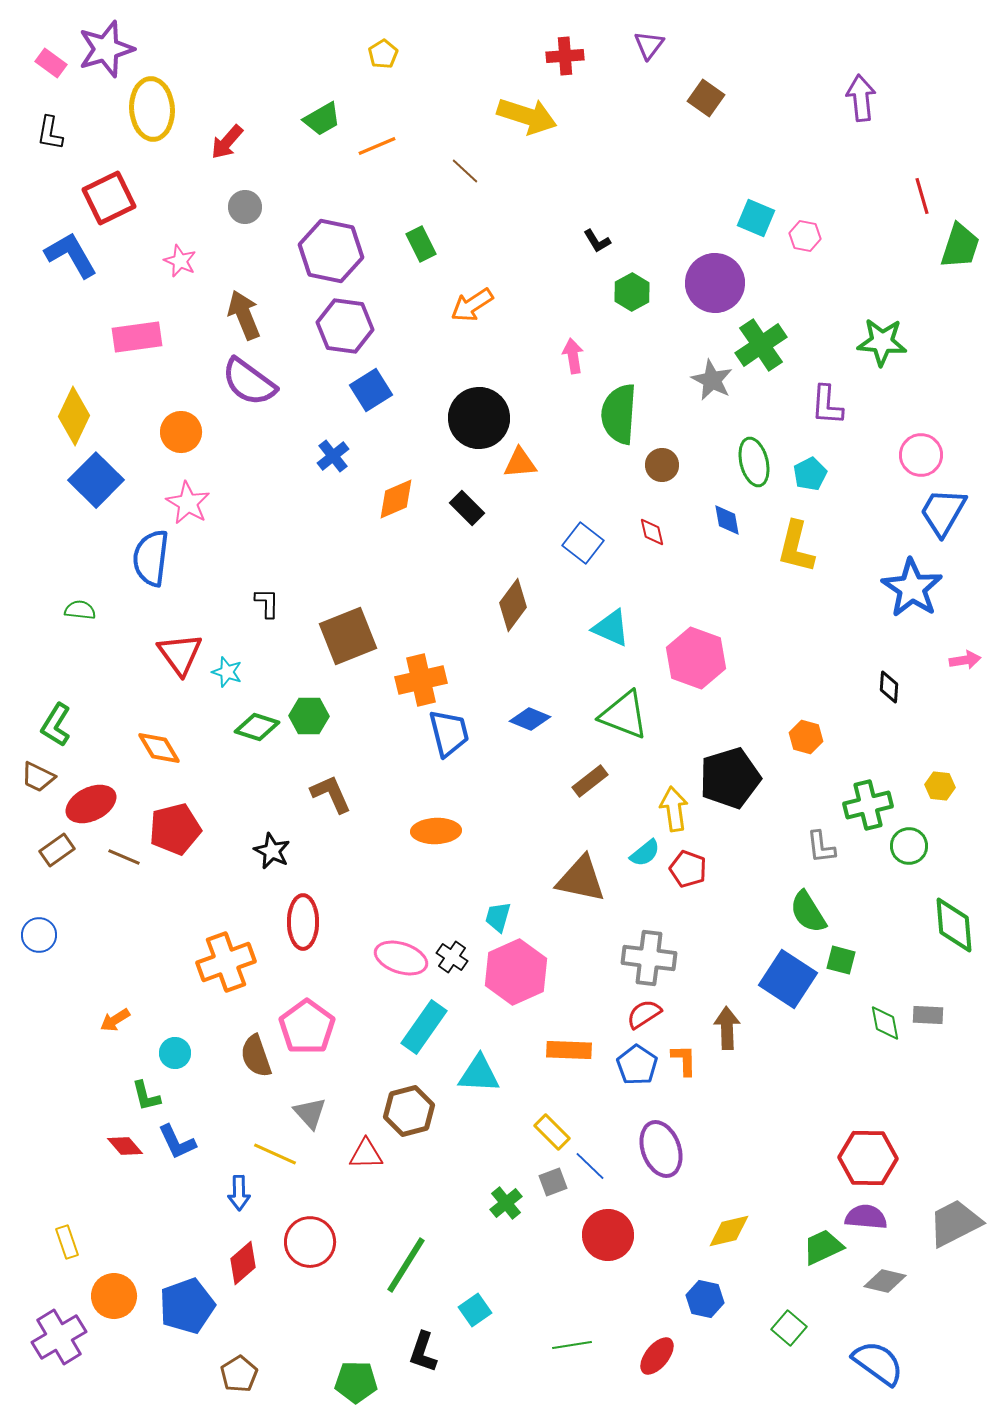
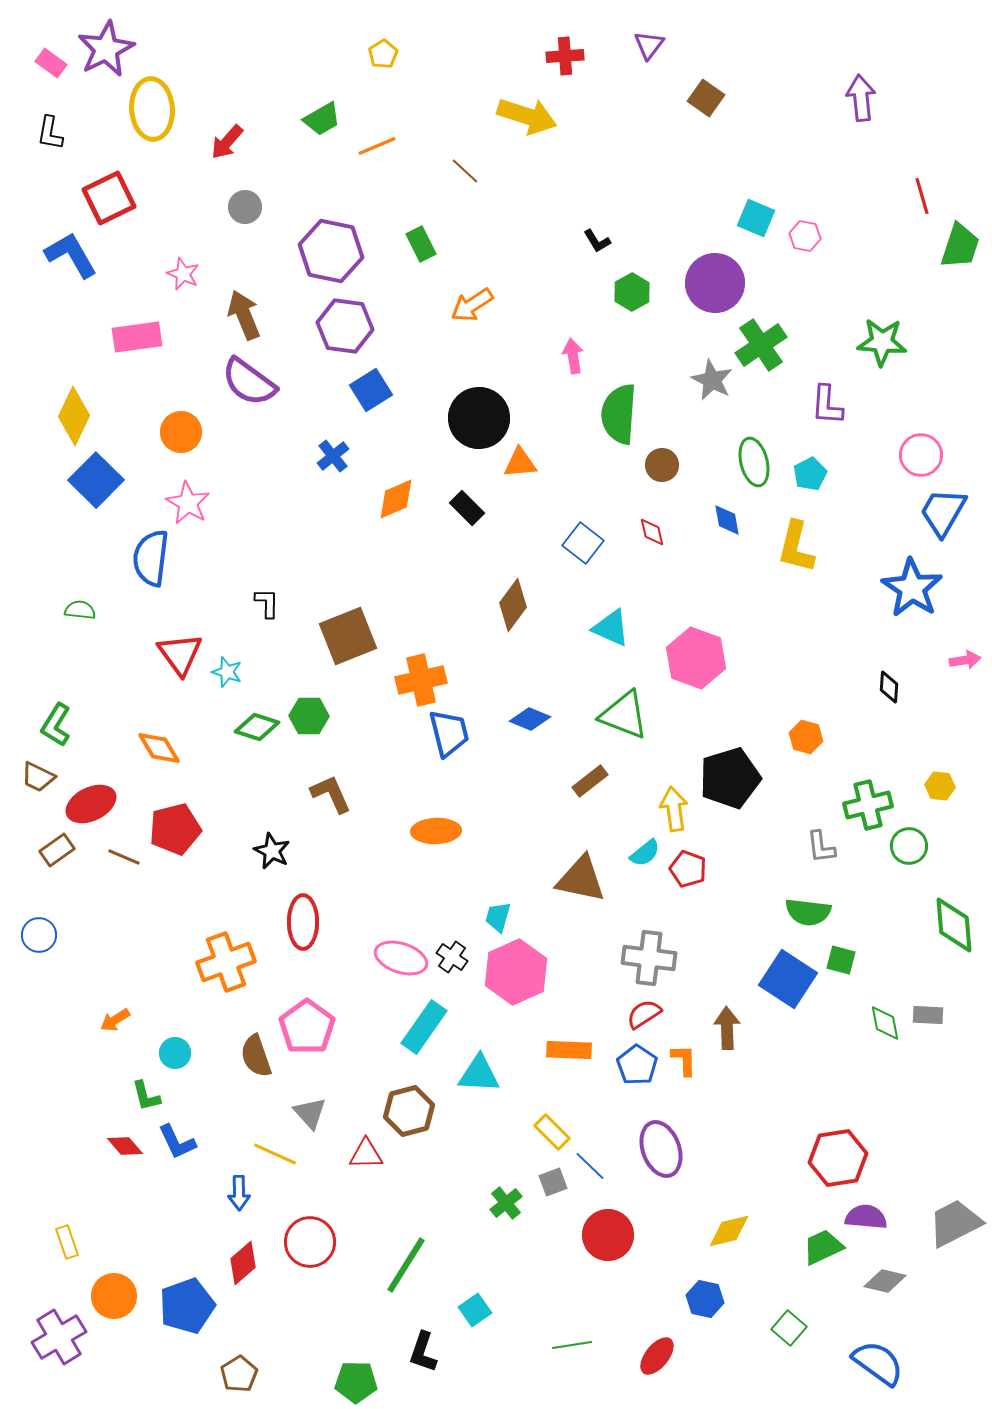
purple star at (106, 49): rotated 10 degrees counterclockwise
pink star at (180, 261): moved 3 px right, 13 px down
green semicircle at (808, 912): rotated 51 degrees counterclockwise
red hexagon at (868, 1158): moved 30 px left; rotated 10 degrees counterclockwise
